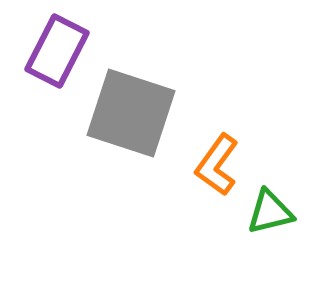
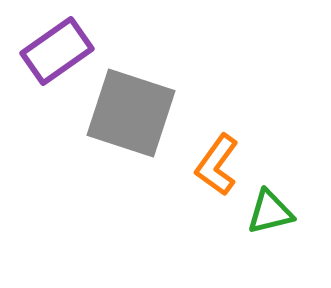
purple rectangle: rotated 28 degrees clockwise
